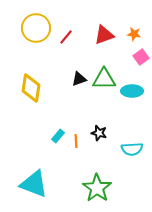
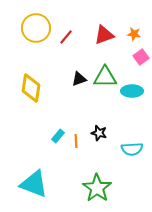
green triangle: moved 1 px right, 2 px up
